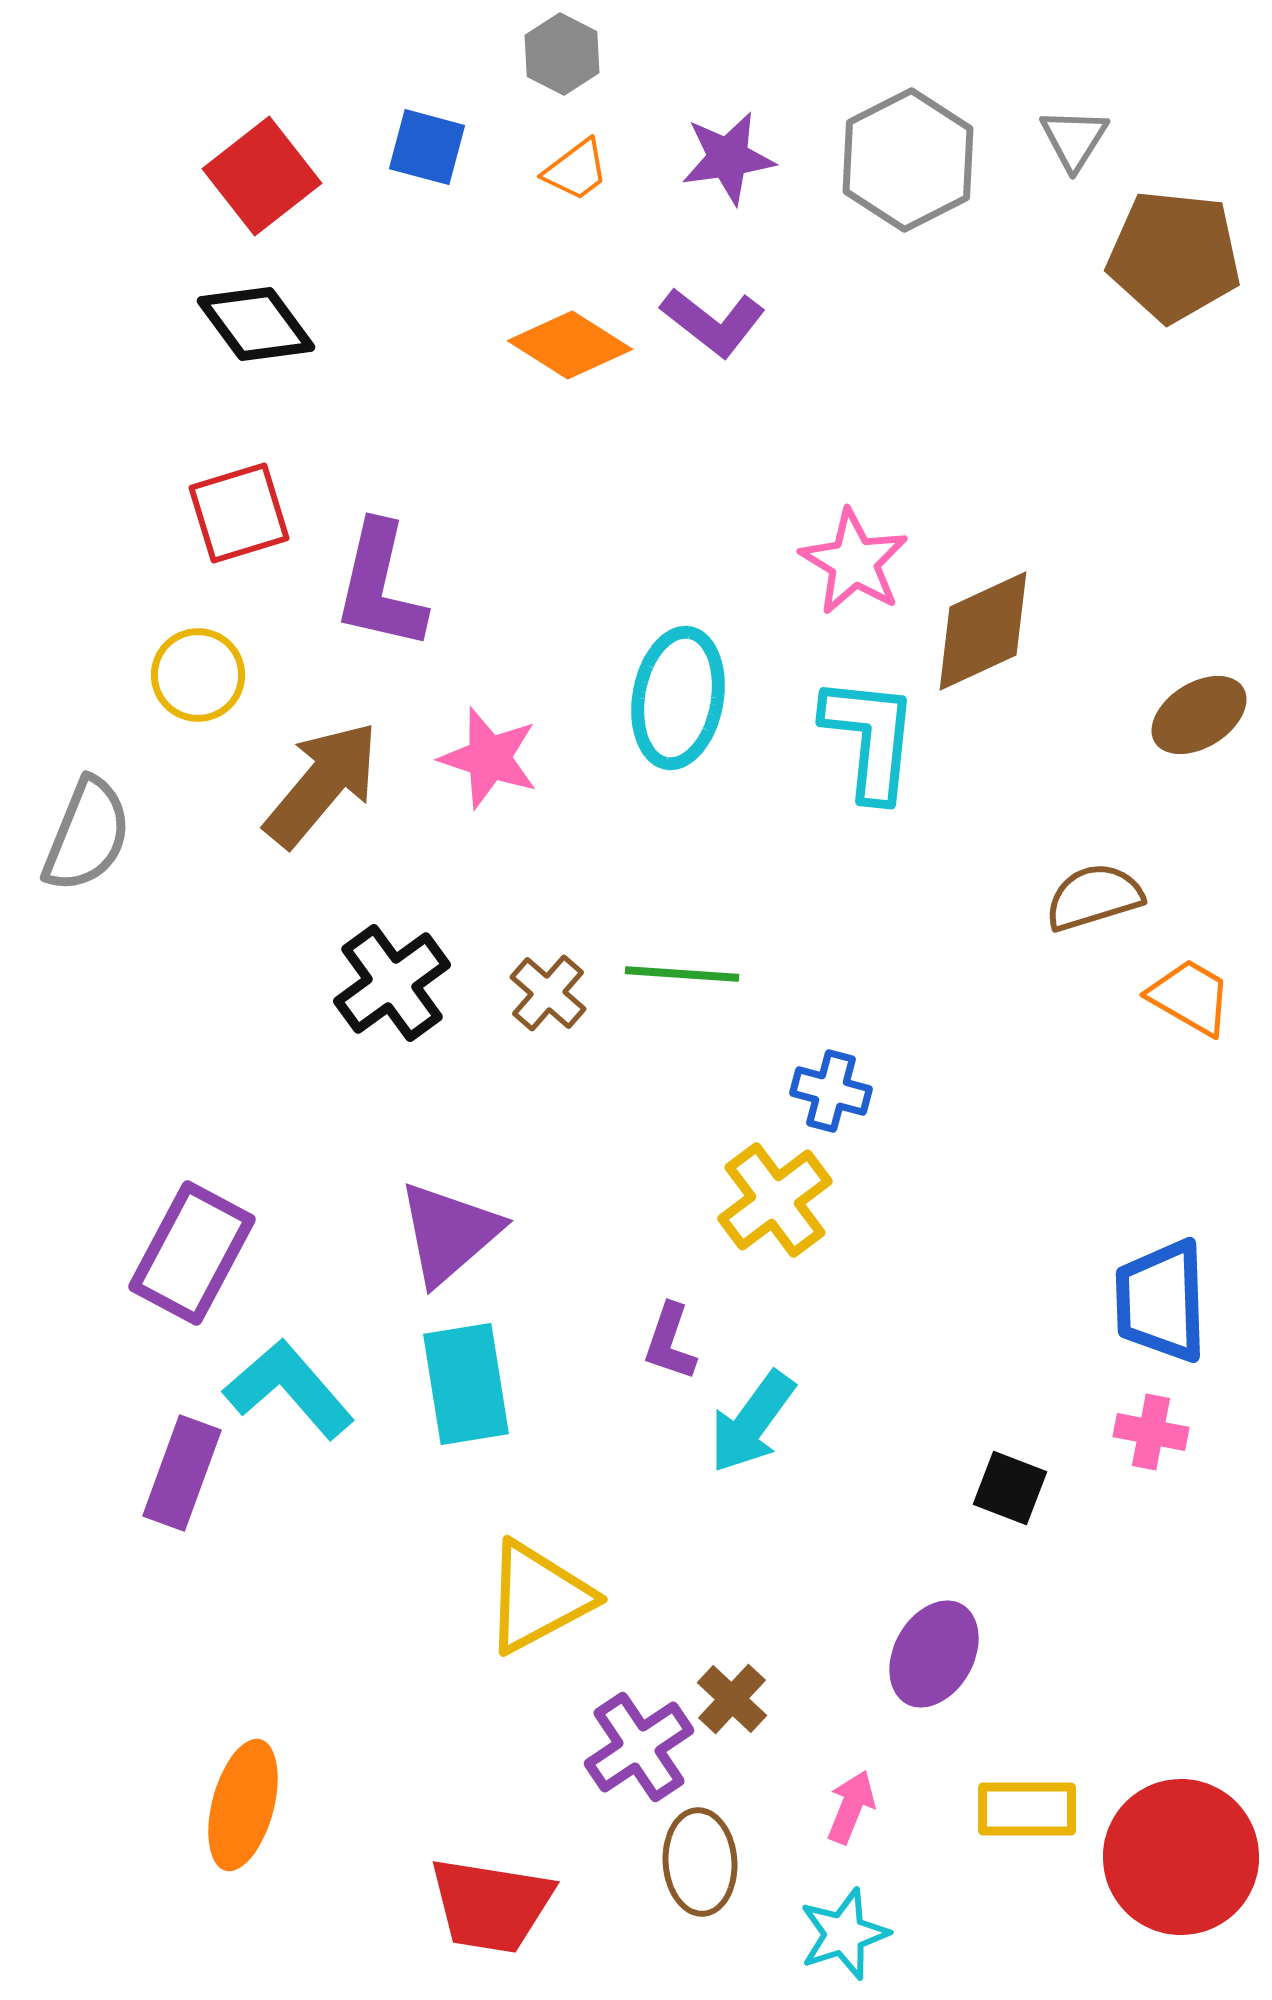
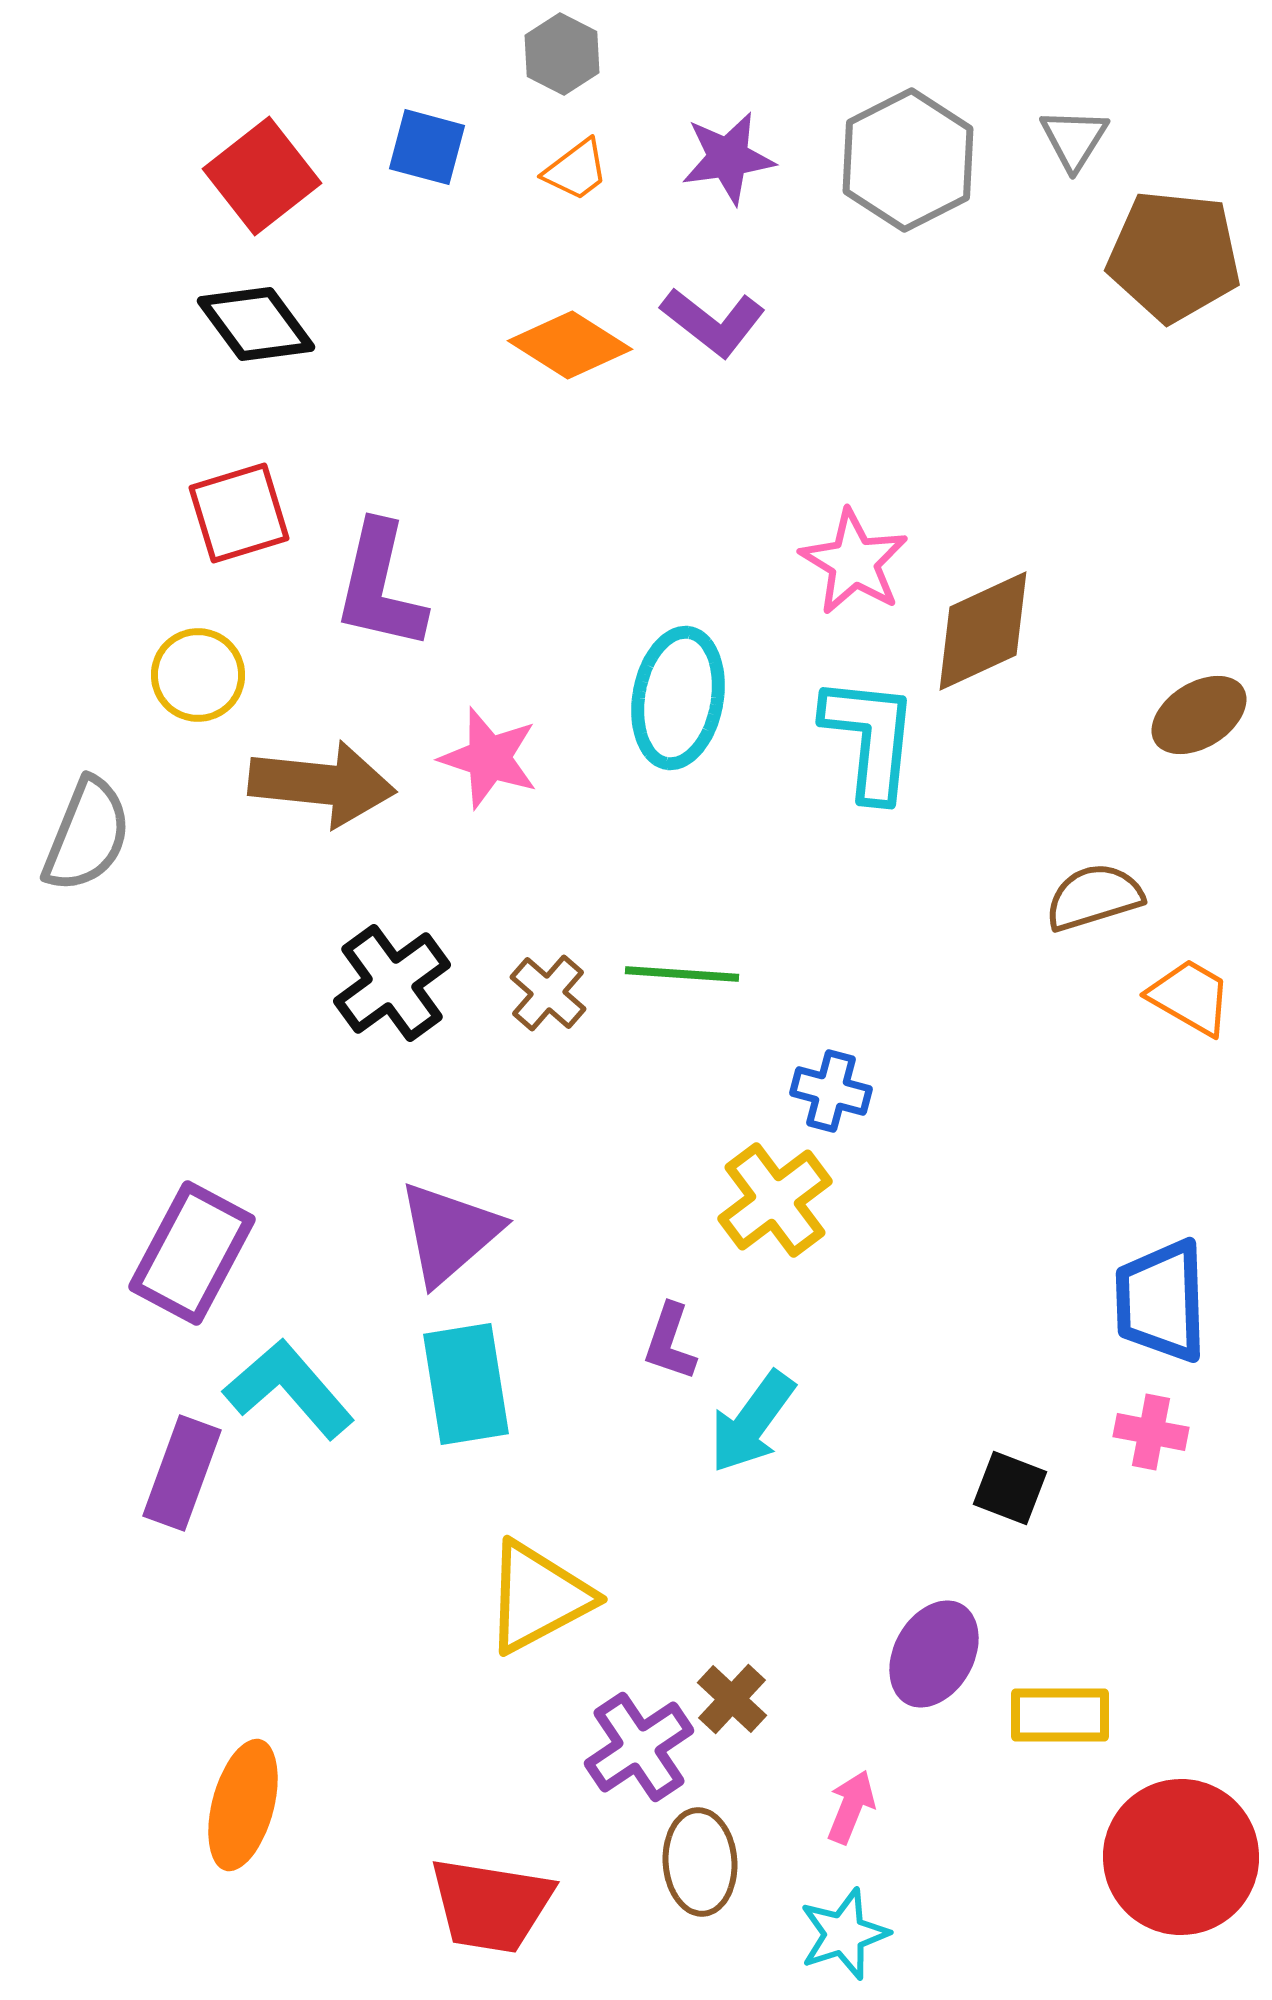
brown arrow at (322, 784): rotated 56 degrees clockwise
yellow rectangle at (1027, 1809): moved 33 px right, 94 px up
